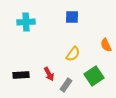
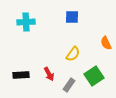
orange semicircle: moved 2 px up
gray rectangle: moved 3 px right
